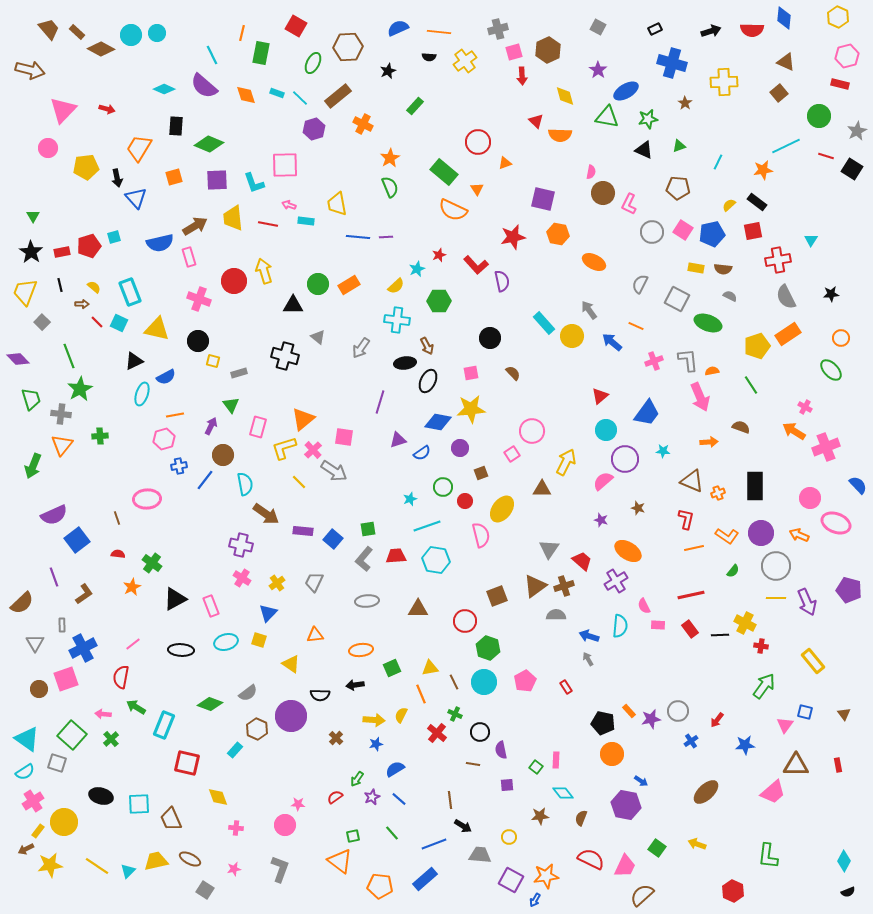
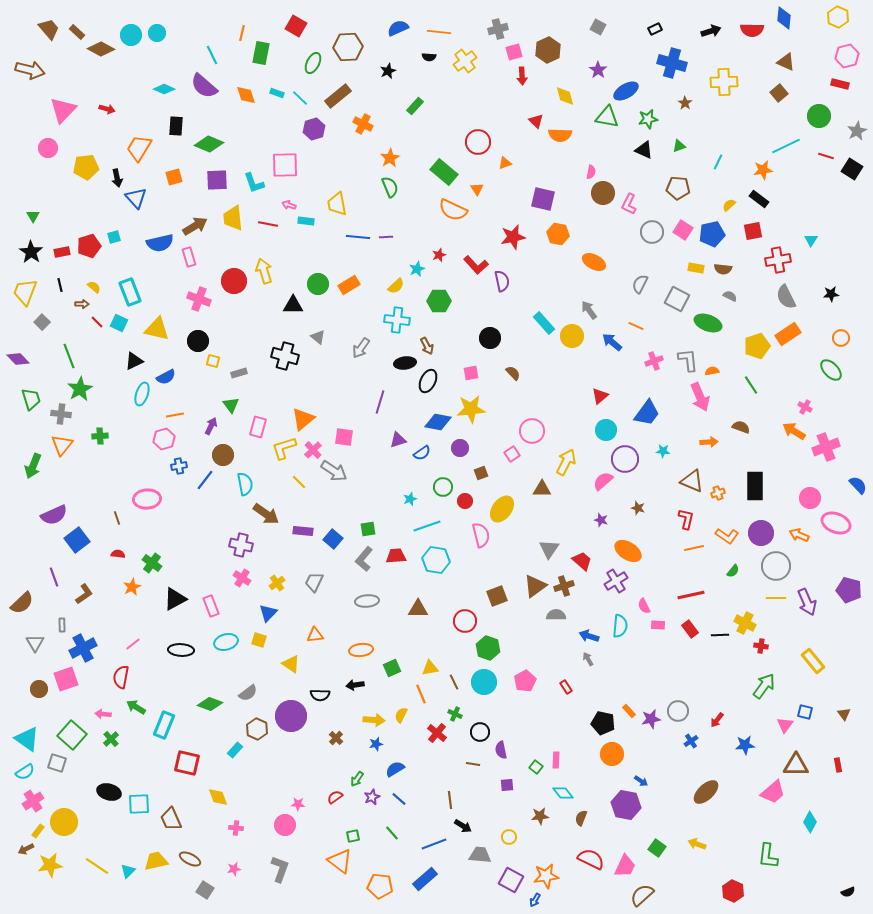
black rectangle at (757, 202): moved 2 px right, 3 px up
black ellipse at (101, 796): moved 8 px right, 4 px up
cyan diamond at (844, 861): moved 34 px left, 39 px up
